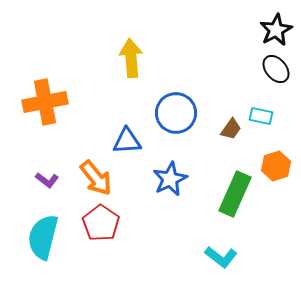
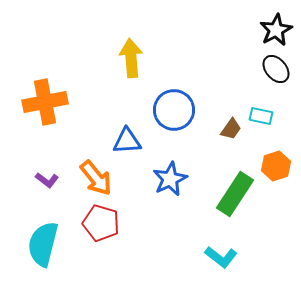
blue circle: moved 2 px left, 3 px up
green rectangle: rotated 9 degrees clockwise
red pentagon: rotated 18 degrees counterclockwise
cyan semicircle: moved 7 px down
